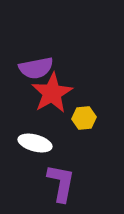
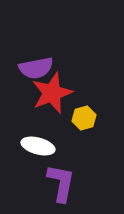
red star: rotated 9 degrees clockwise
yellow hexagon: rotated 10 degrees counterclockwise
white ellipse: moved 3 px right, 3 px down
